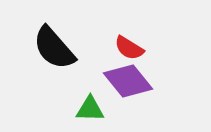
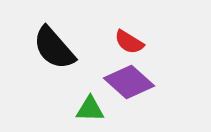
red semicircle: moved 6 px up
purple diamond: moved 1 px right, 1 px down; rotated 9 degrees counterclockwise
